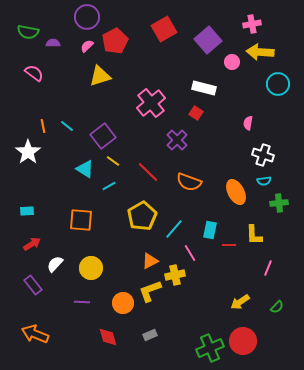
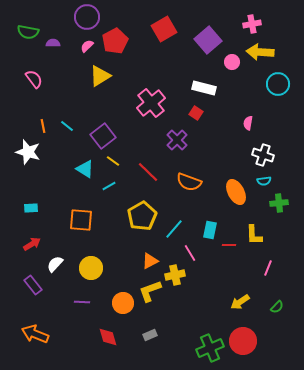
pink semicircle at (34, 73): moved 6 px down; rotated 18 degrees clockwise
yellow triangle at (100, 76): rotated 15 degrees counterclockwise
white star at (28, 152): rotated 20 degrees counterclockwise
cyan rectangle at (27, 211): moved 4 px right, 3 px up
